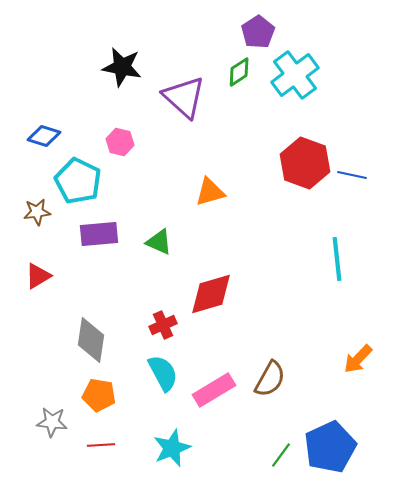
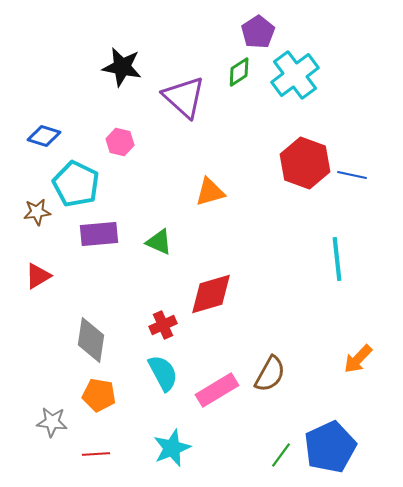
cyan pentagon: moved 2 px left, 3 px down
brown semicircle: moved 5 px up
pink rectangle: moved 3 px right
red line: moved 5 px left, 9 px down
